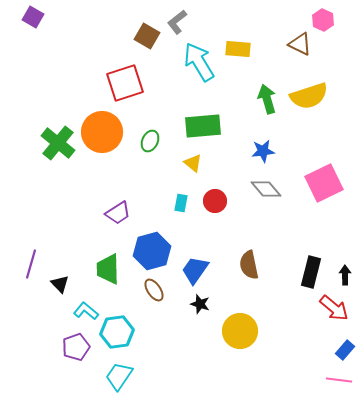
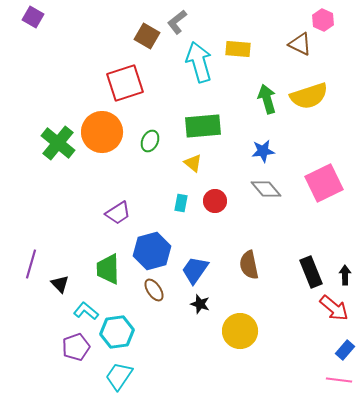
cyan arrow: rotated 15 degrees clockwise
black rectangle: rotated 36 degrees counterclockwise
